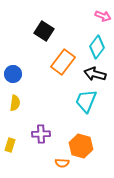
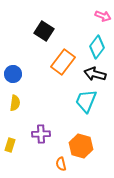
orange semicircle: moved 1 px left, 1 px down; rotated 72 degrees clockwise
